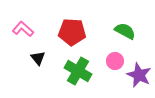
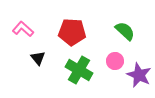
green semicircle: rotated 15 degrees clockwise
green cross: moved 1 px right, 1 px up
